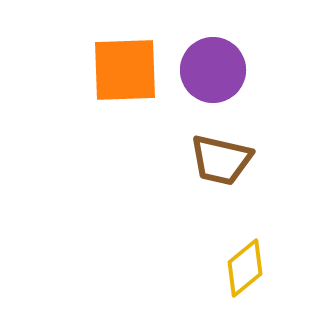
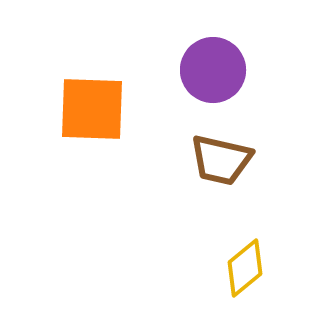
orange square: moved 33 px left, 39 px down; rotated 4 degrees clockwise
